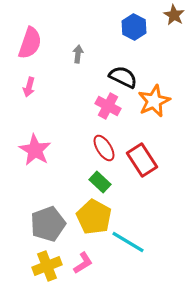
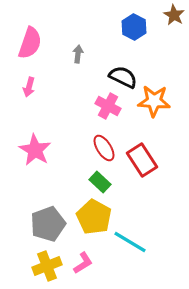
orange star: rotated 28 degrees clockwise
cyan line: moved 2 px right
